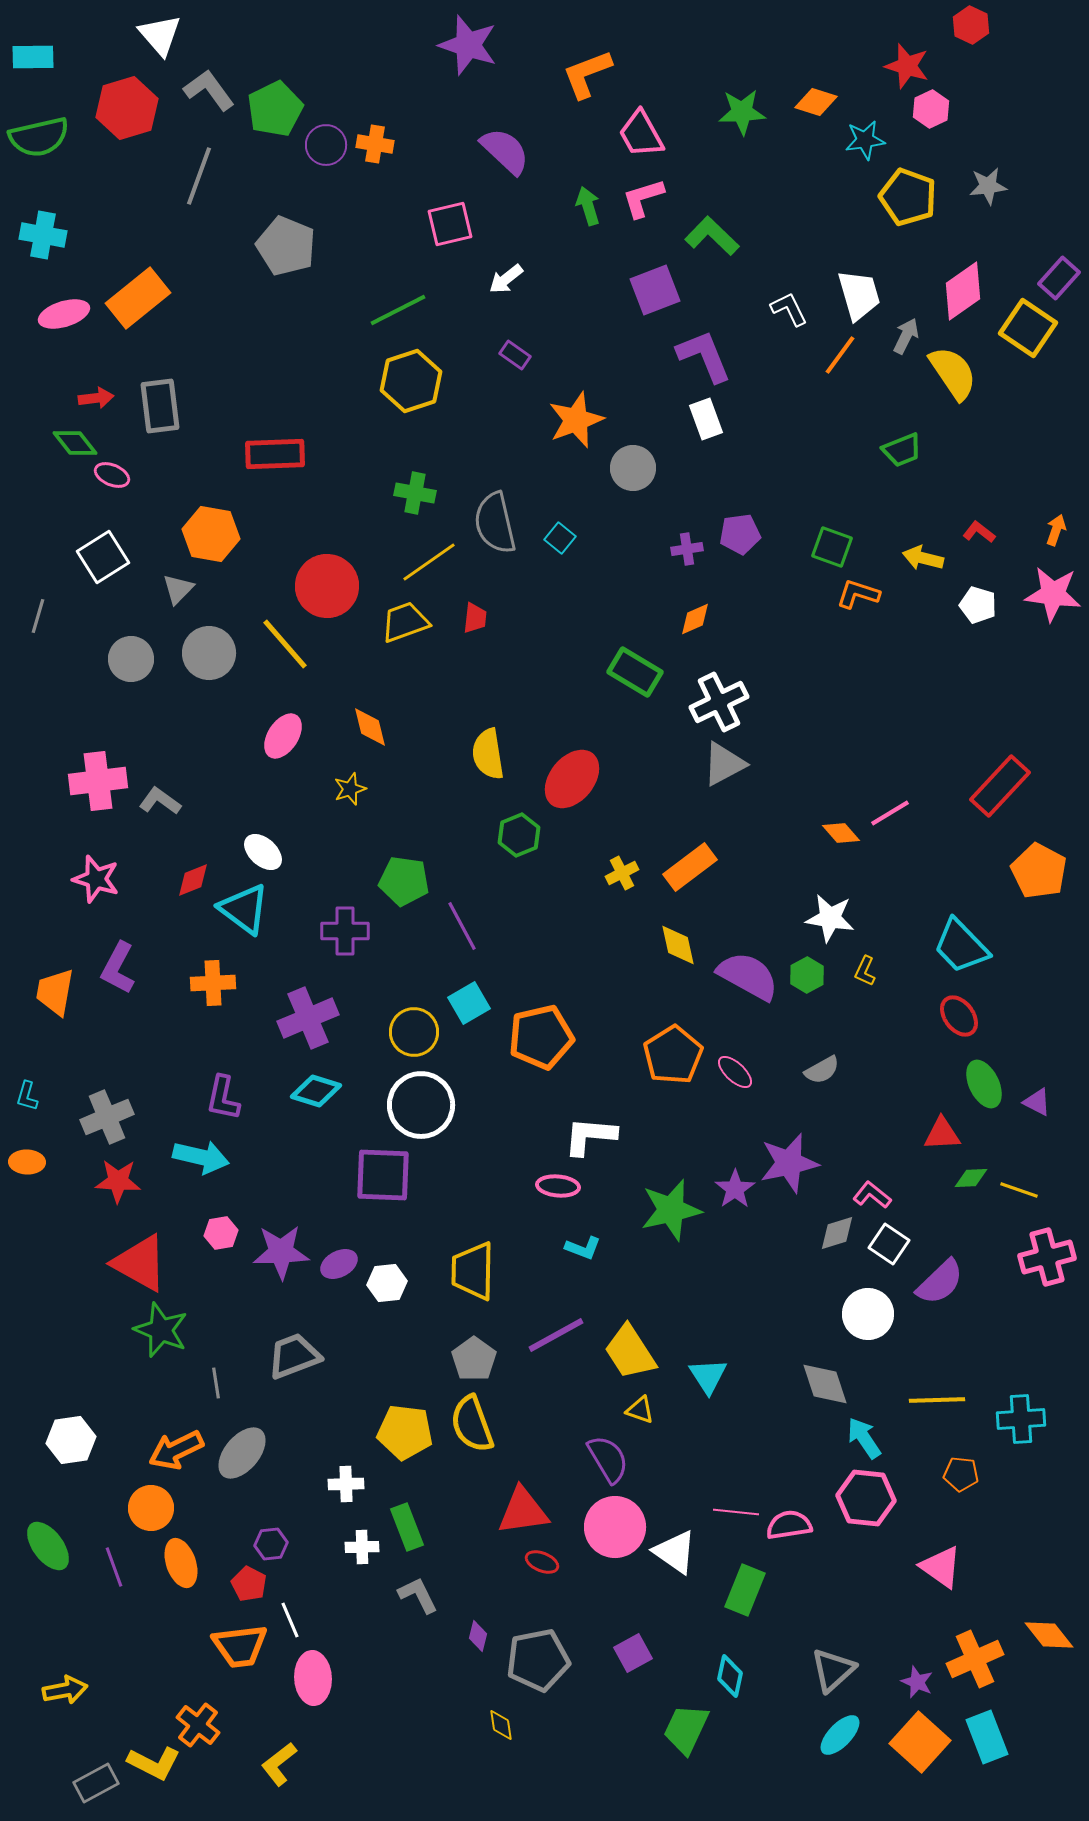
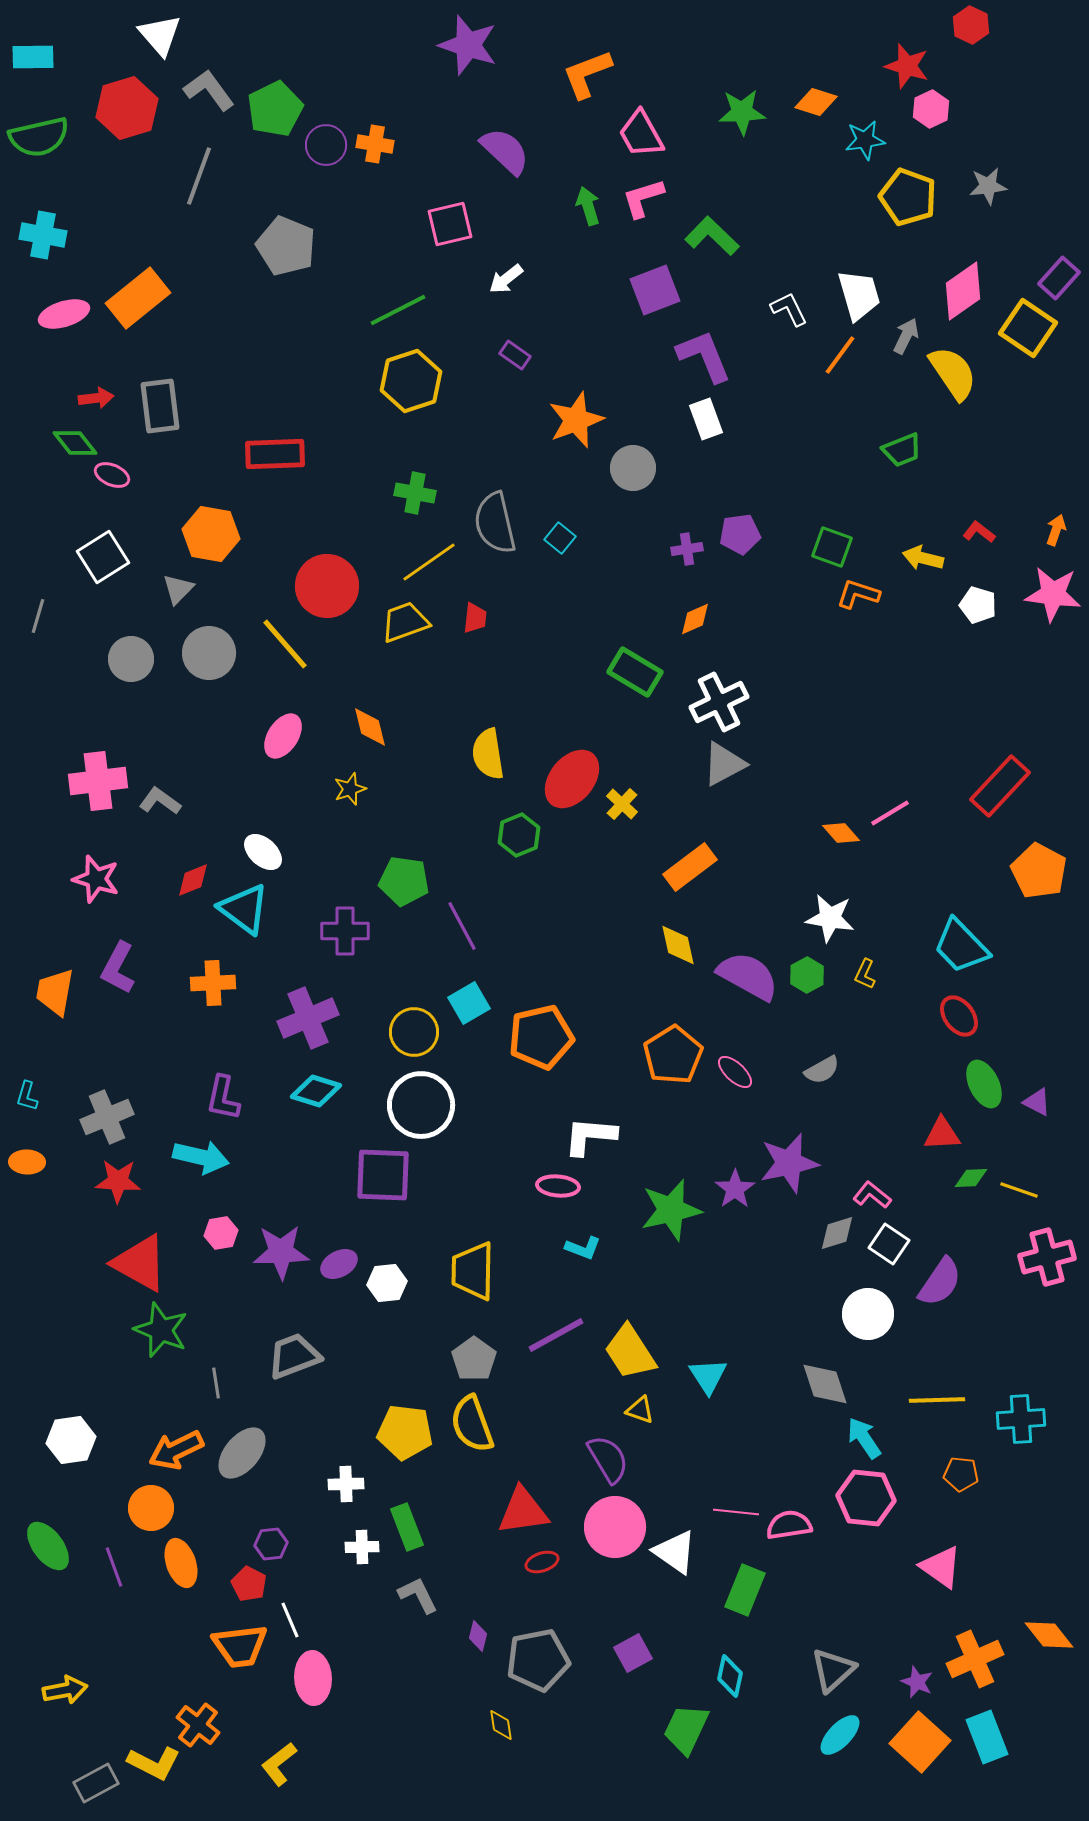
yellow cross at (622, 873): moved 69 px up; rotated 20 degrees counterclockwise
yellow L-shape at (865, 971): moved 3 px down
purple semicircle at (940, 1282): rotated 12 degrees counterclockwise
red ellipse at (542, 1562): rotated 40 degrees counterclockwise
